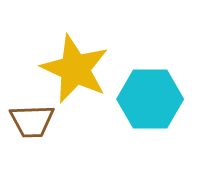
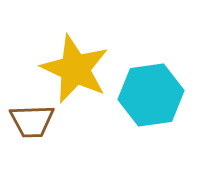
cyan hexagon: moved 1 px right, 4 px up; rotated 8 degrees counterclockwise
